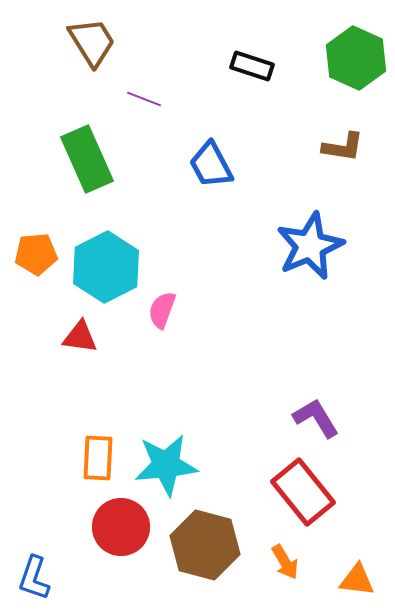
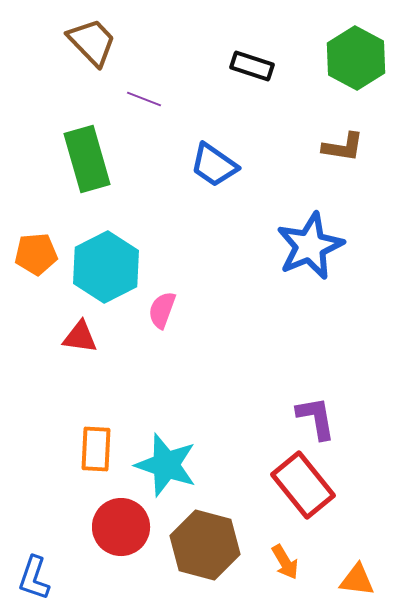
brown trapezoid: rotated 12 degrees counterclockwise
green hexagon: rotated 4 degrees clockwise
green rectangle: rotated 8 degrees clockwise
blue trapezoid: moved 3 px right; rotated 27 degrees counterclockwise
purple L-shape: rotated 21 degrees clockwise
orange rectangle: moved 2 px left, 9 px up
cyan star: rotated 24 degrees clockwise
red rectangle: moved 7 px up
